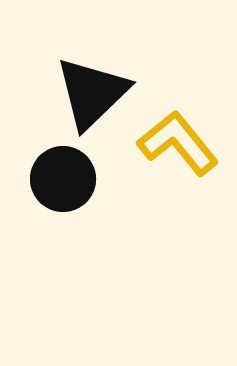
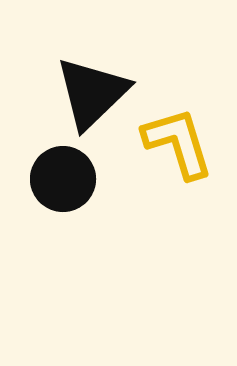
yellow L-shape: rotated 22 degrees clockwise
